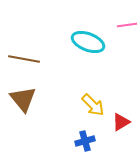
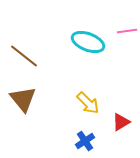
pink line: moved 6 px down
brown line: moved 3 px up; rotated 28 degrees clockwise
yellow arrow: moved 5 px left, 2 px up
blue cross: rotated 18 degrees counterclockwise
